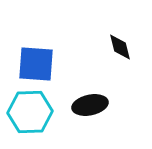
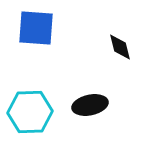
blue square: moved 36 px up
